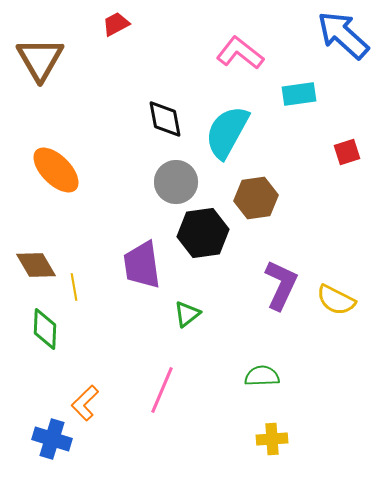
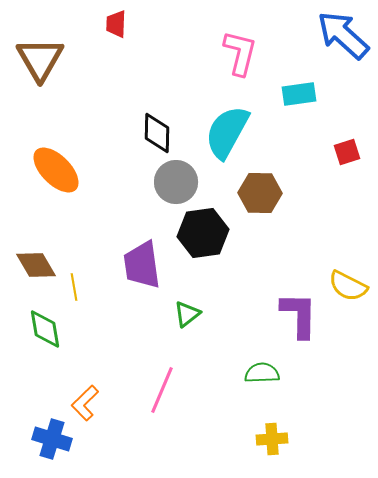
red trapezoid: rotated 60 degrees counterclockwise
pink L-shape: rotated 66 degrees clockwise
black diamond: moved 8 px left, 14 px down; rotated 12 degrees clockwise
brown hexagon: moved 4 px right, 5 px up; rotated 9 degrees clockwise
purple L-shape: moved 18 px right, 30 px down; rotated 24 degrees counterclockwise
yellow semicircle: moved 12 px right, 14 px up
green diamond: rotated 12 degrees counterclockwise
green semicircle: moved 3 px up
